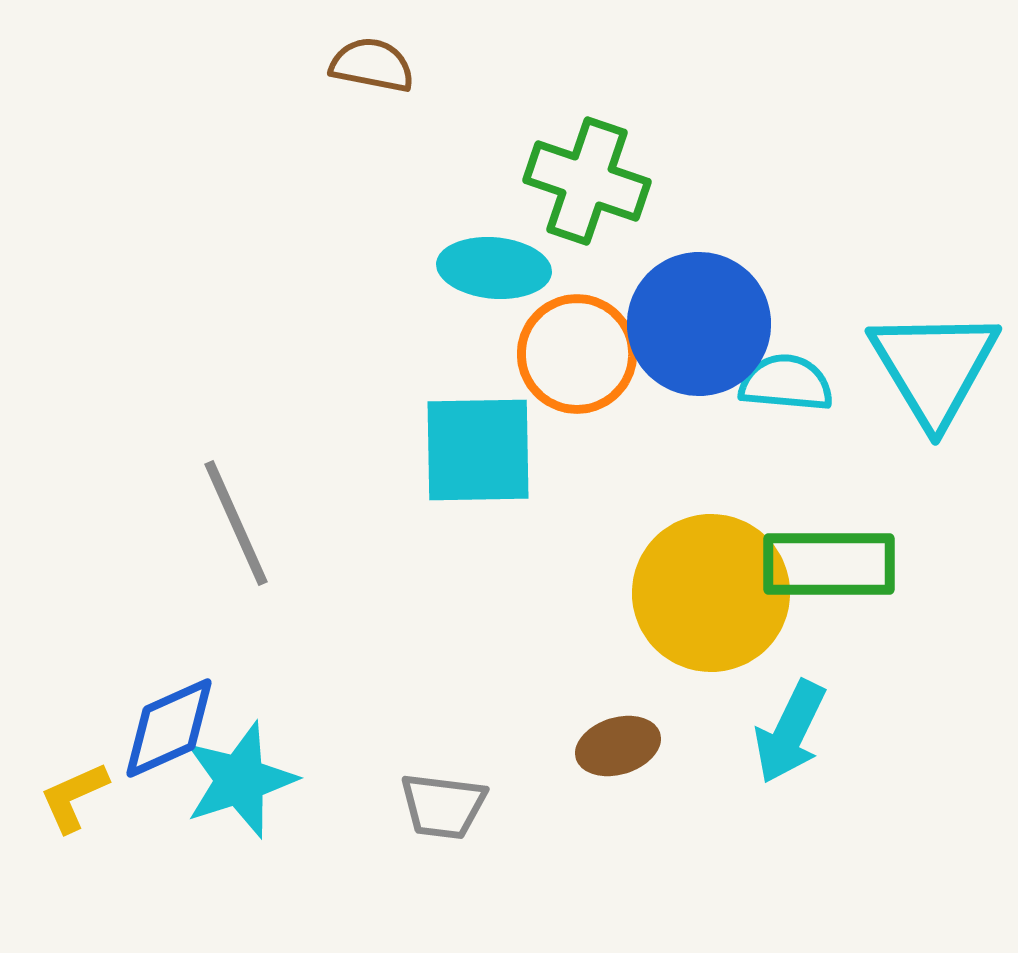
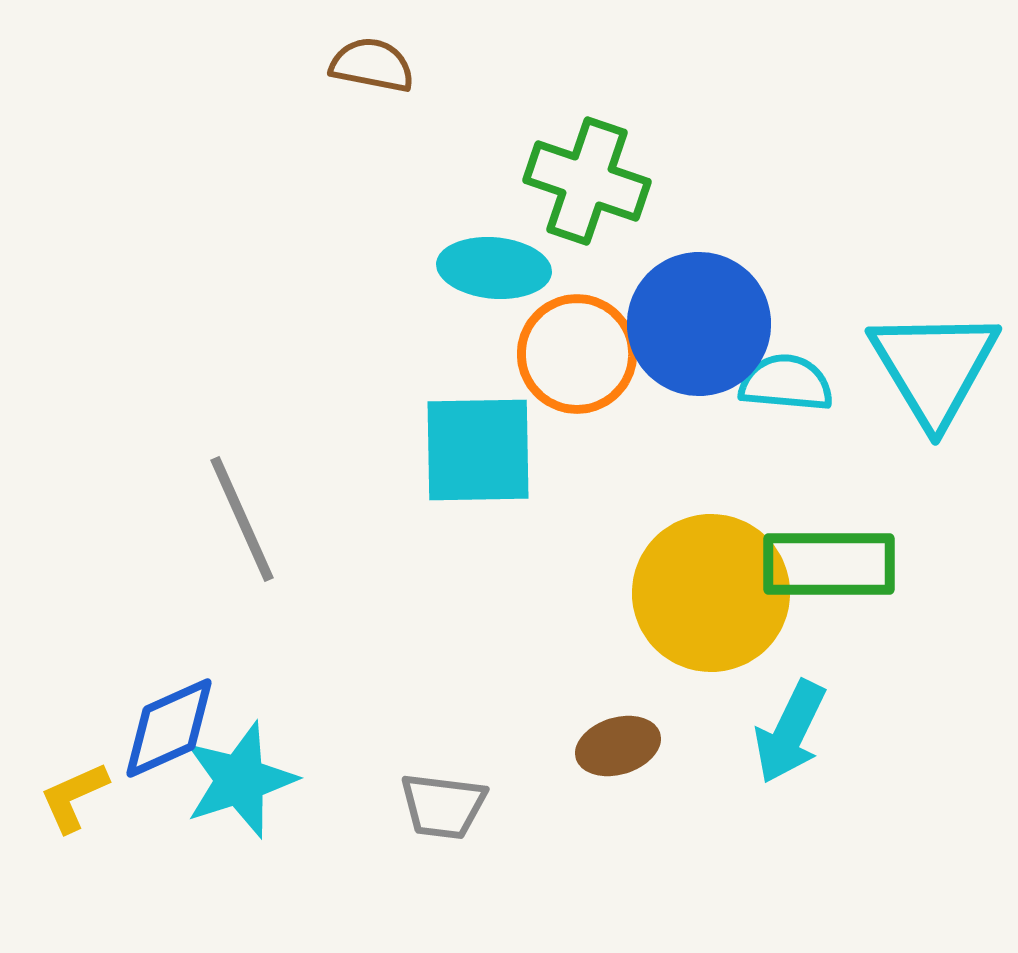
gray line: moved 6 px right, 4 px up
